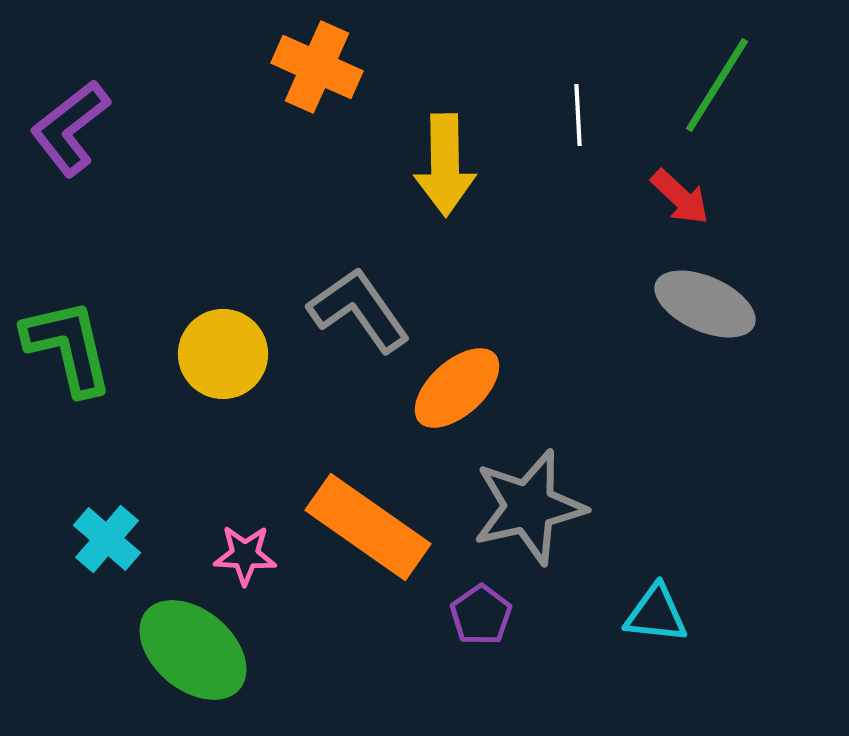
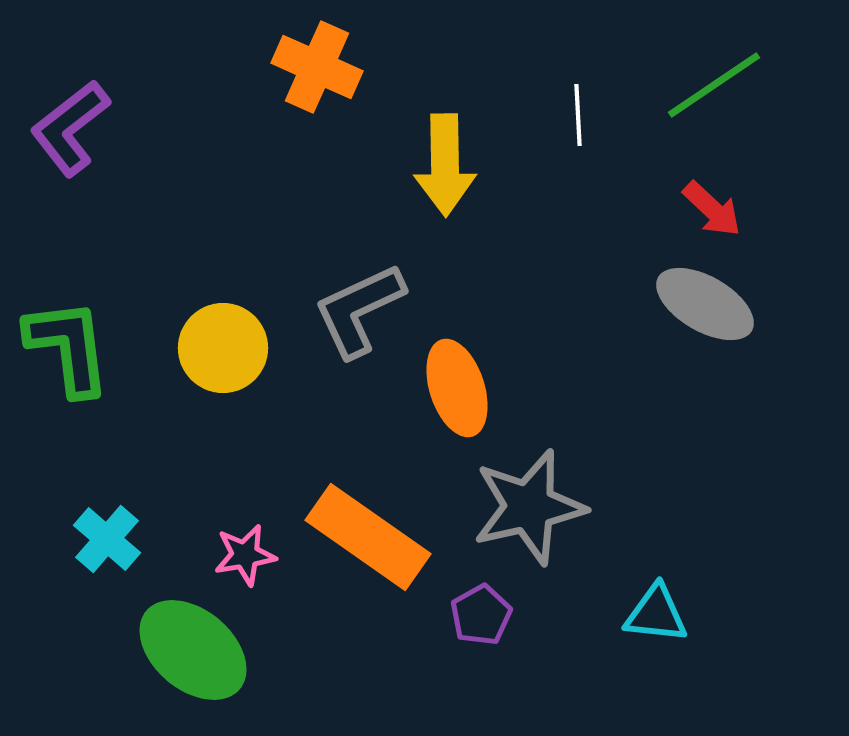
green line: moved 3 px left; rotated 24 degrees clockwise
red arrow: moved 32 px right, 12 px down
gray ellipse: rotated 6 degrees clockwise
gray L-shape: rotated 80 degrees counterclockwise
green L-shape: rotated 6 degrees clockwise
yellow circle: moved 6 px up
orange ellipse: rotated 66 degrees counterclockwise
orange rectangle: moved 10 px down
pink star: rotated 12 degrees counterclockwise
purple pentagon: rotated 6 degrees clockwise
